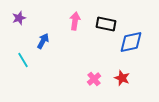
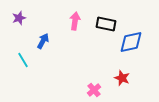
pink cross: moved 11 px down
